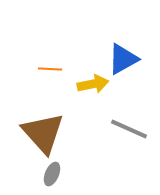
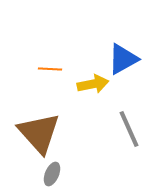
gray line: rotated 42 degrees clockwise
brown triangle: moved 4 px left
